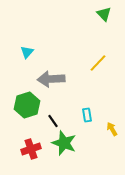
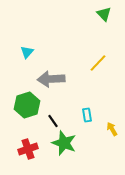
red cross: moved 3 px left
